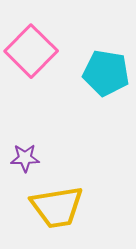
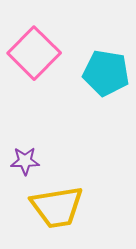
pink square: moved 3 px right, 2 px down
purple star: moved 3 px down
